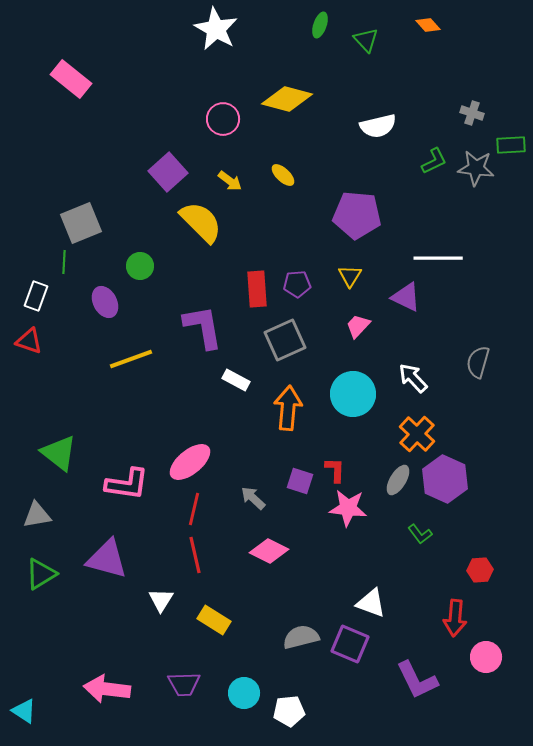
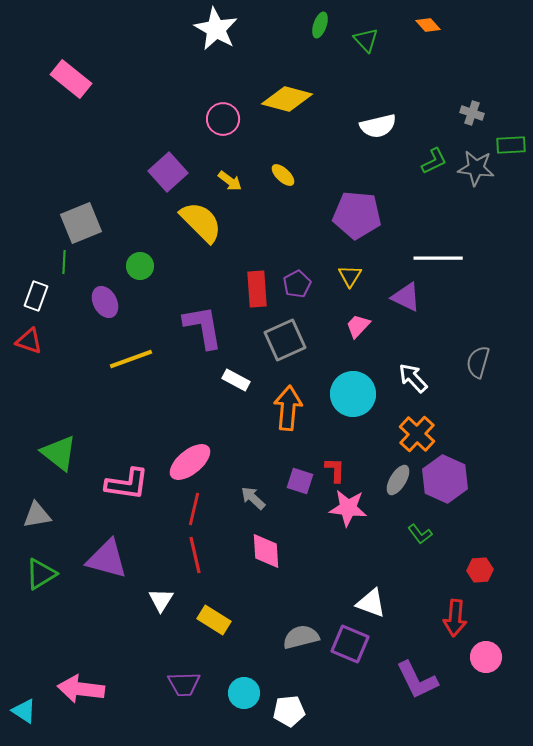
purple pentagon at (297, 284): rotated 24 degrees counterclockwise
pink diamond at (269, 551): moved 3 px left; rotated 60 degrees clockwise
pink arrow at (107, 689): moved 26 px left
